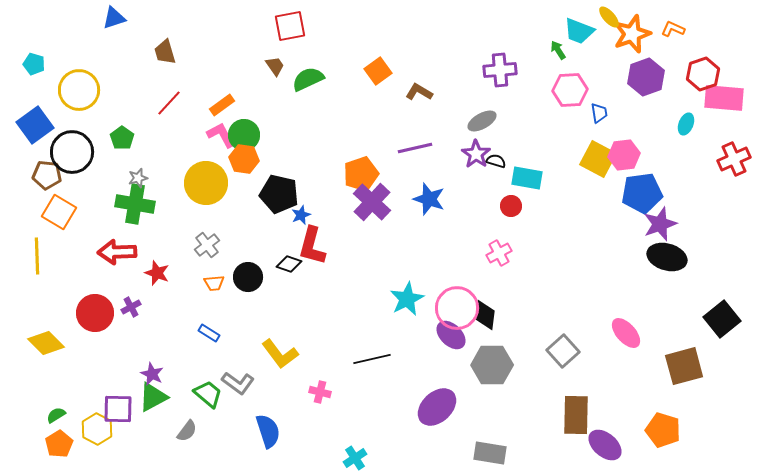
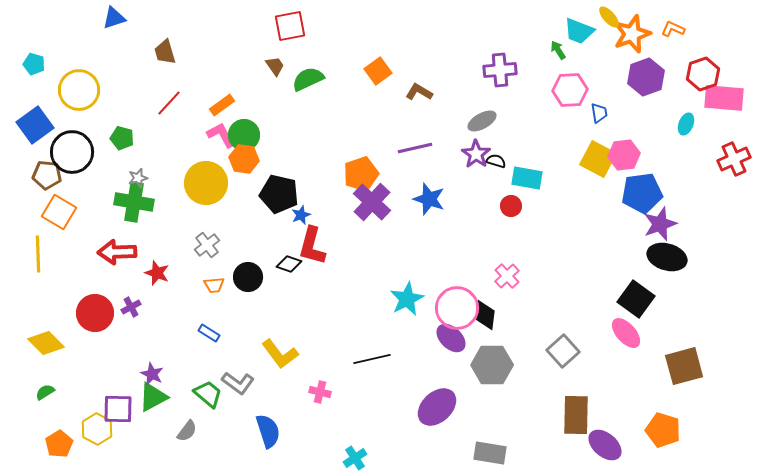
green pentagon at (122, 138): rotated 20 degrees counterclockwise
green cross at (135, 204): moved 1 px left, 2 px up
pink cross at (499, 253): moved 8 px right, 23 px down; rotated 15 degrees counterclockwise
yellow line at (37, 256): moved 1 px right, 2 px up
orange trapezoid at (214, 283): moved 2 px down
black square at (722, 319): moved 86 px left, 20 px up; rotated 15 degrees counterclockwise
purple ellipse at (451, 335): moved 3 px down
green semicircle at (56, 415): moved 11 px left, 23 px up
